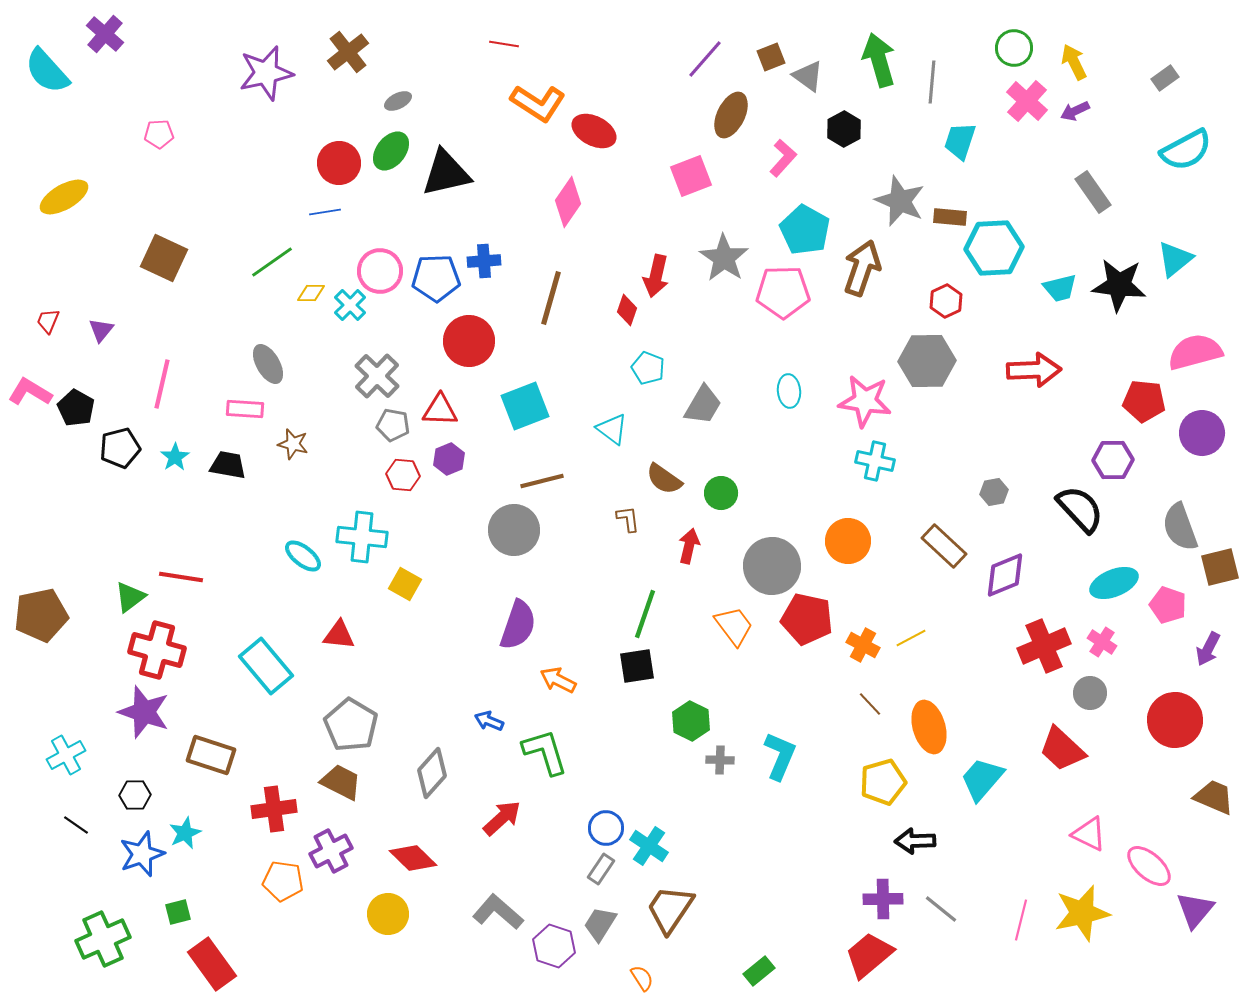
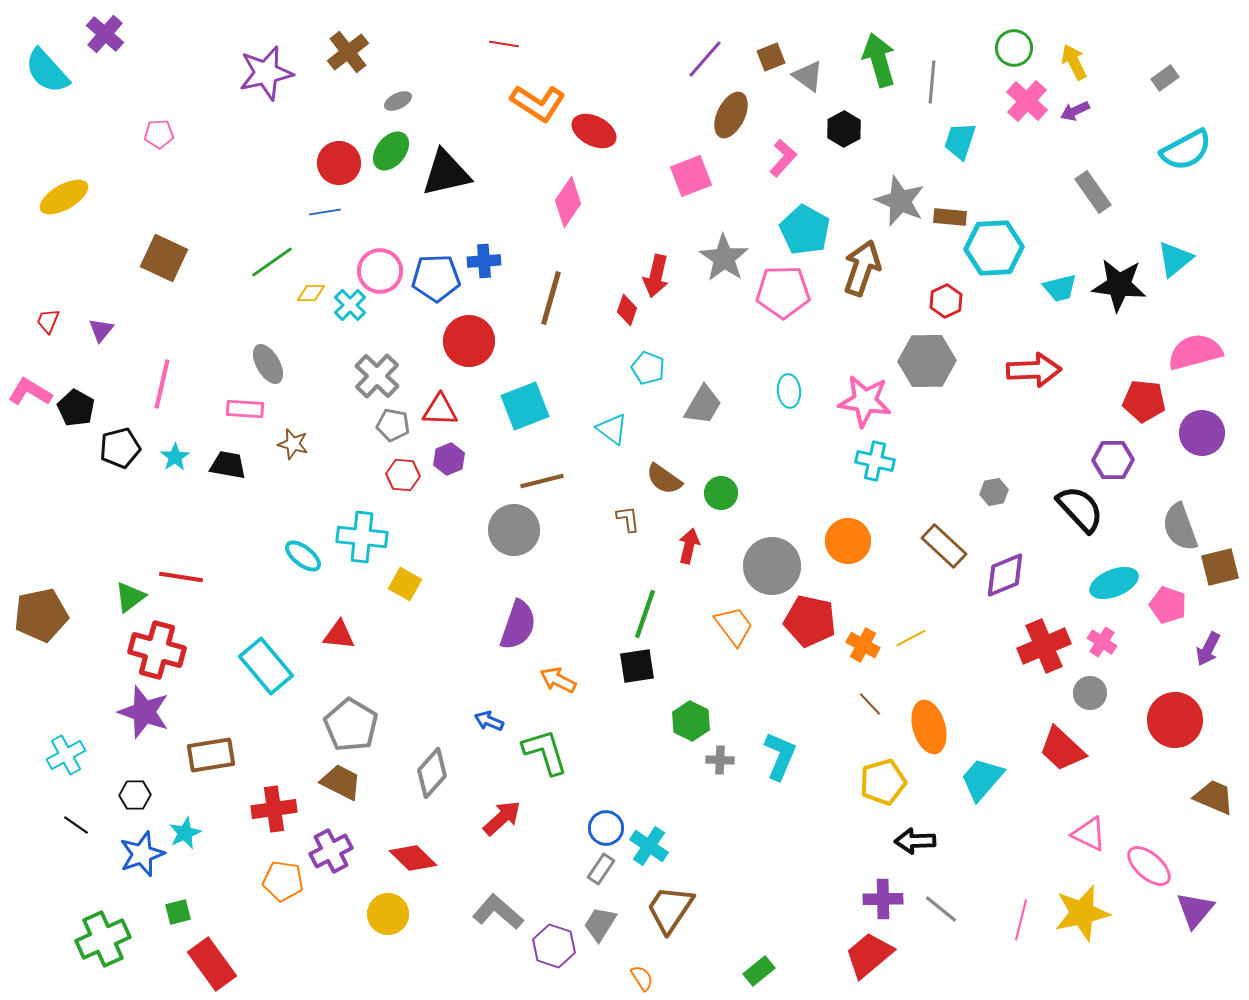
red pentagon at (807, 619): moved 3 px right, 2 px down
brown rectangle at (211, 755): rotated 27 degrees counterclockwise
